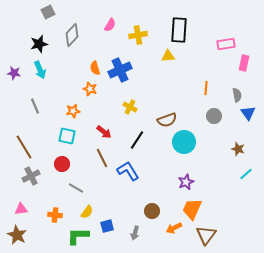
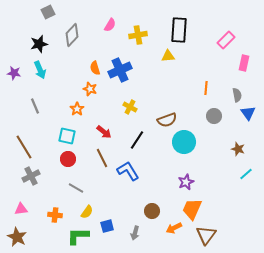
pink rectangle at (226, 44): moved 4 px up; rotated 36 degrees counterclockwise
orange star at (73, 111): moved 4 px right, 2 px up; rotated 24 degrees counterclockwise
red circle at (62, 164): moved 6 px right, 5 px up
brown star at (17, 235): moved 2 px down
